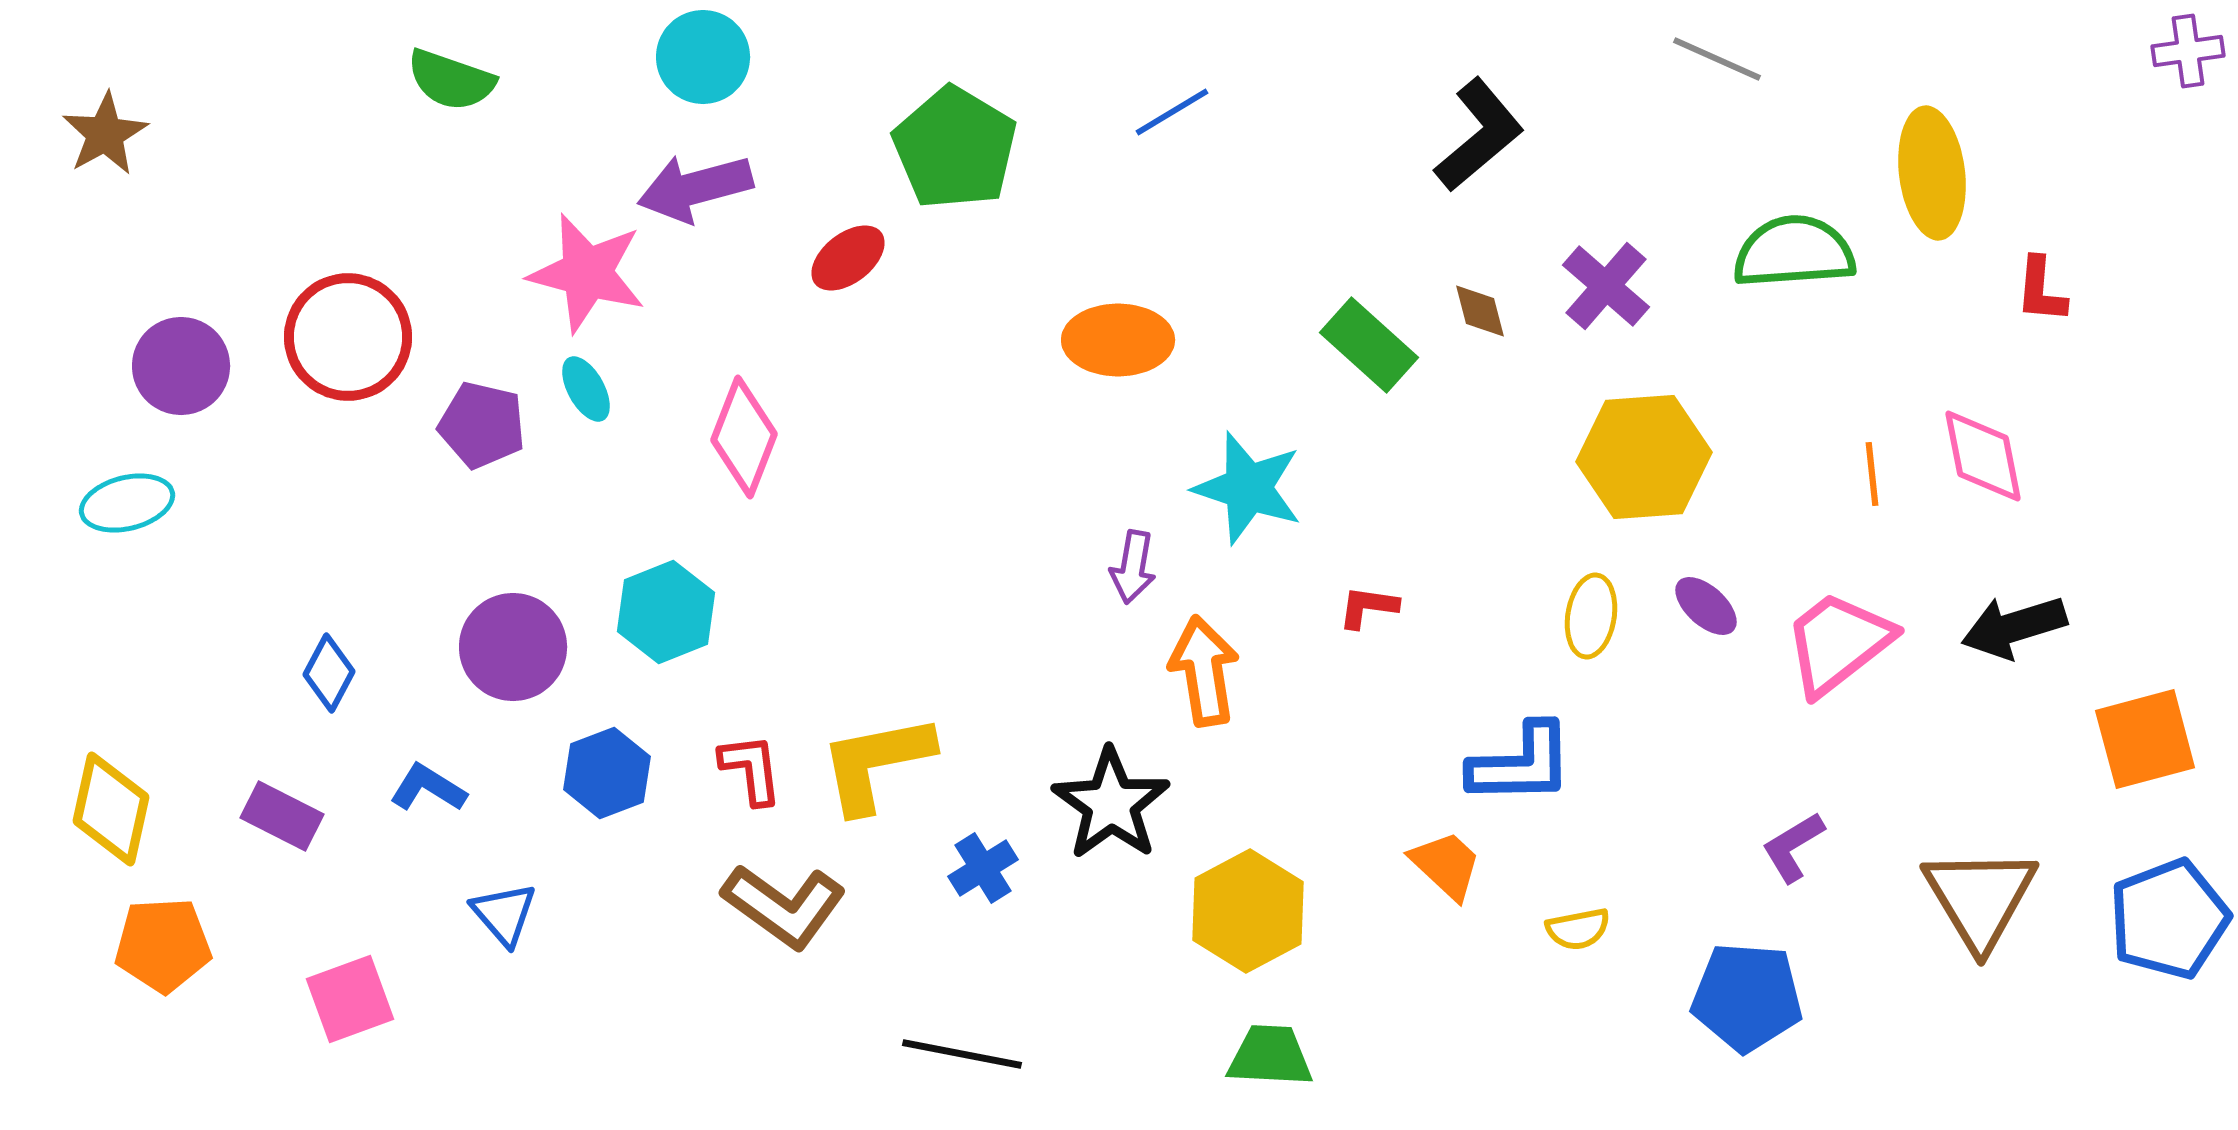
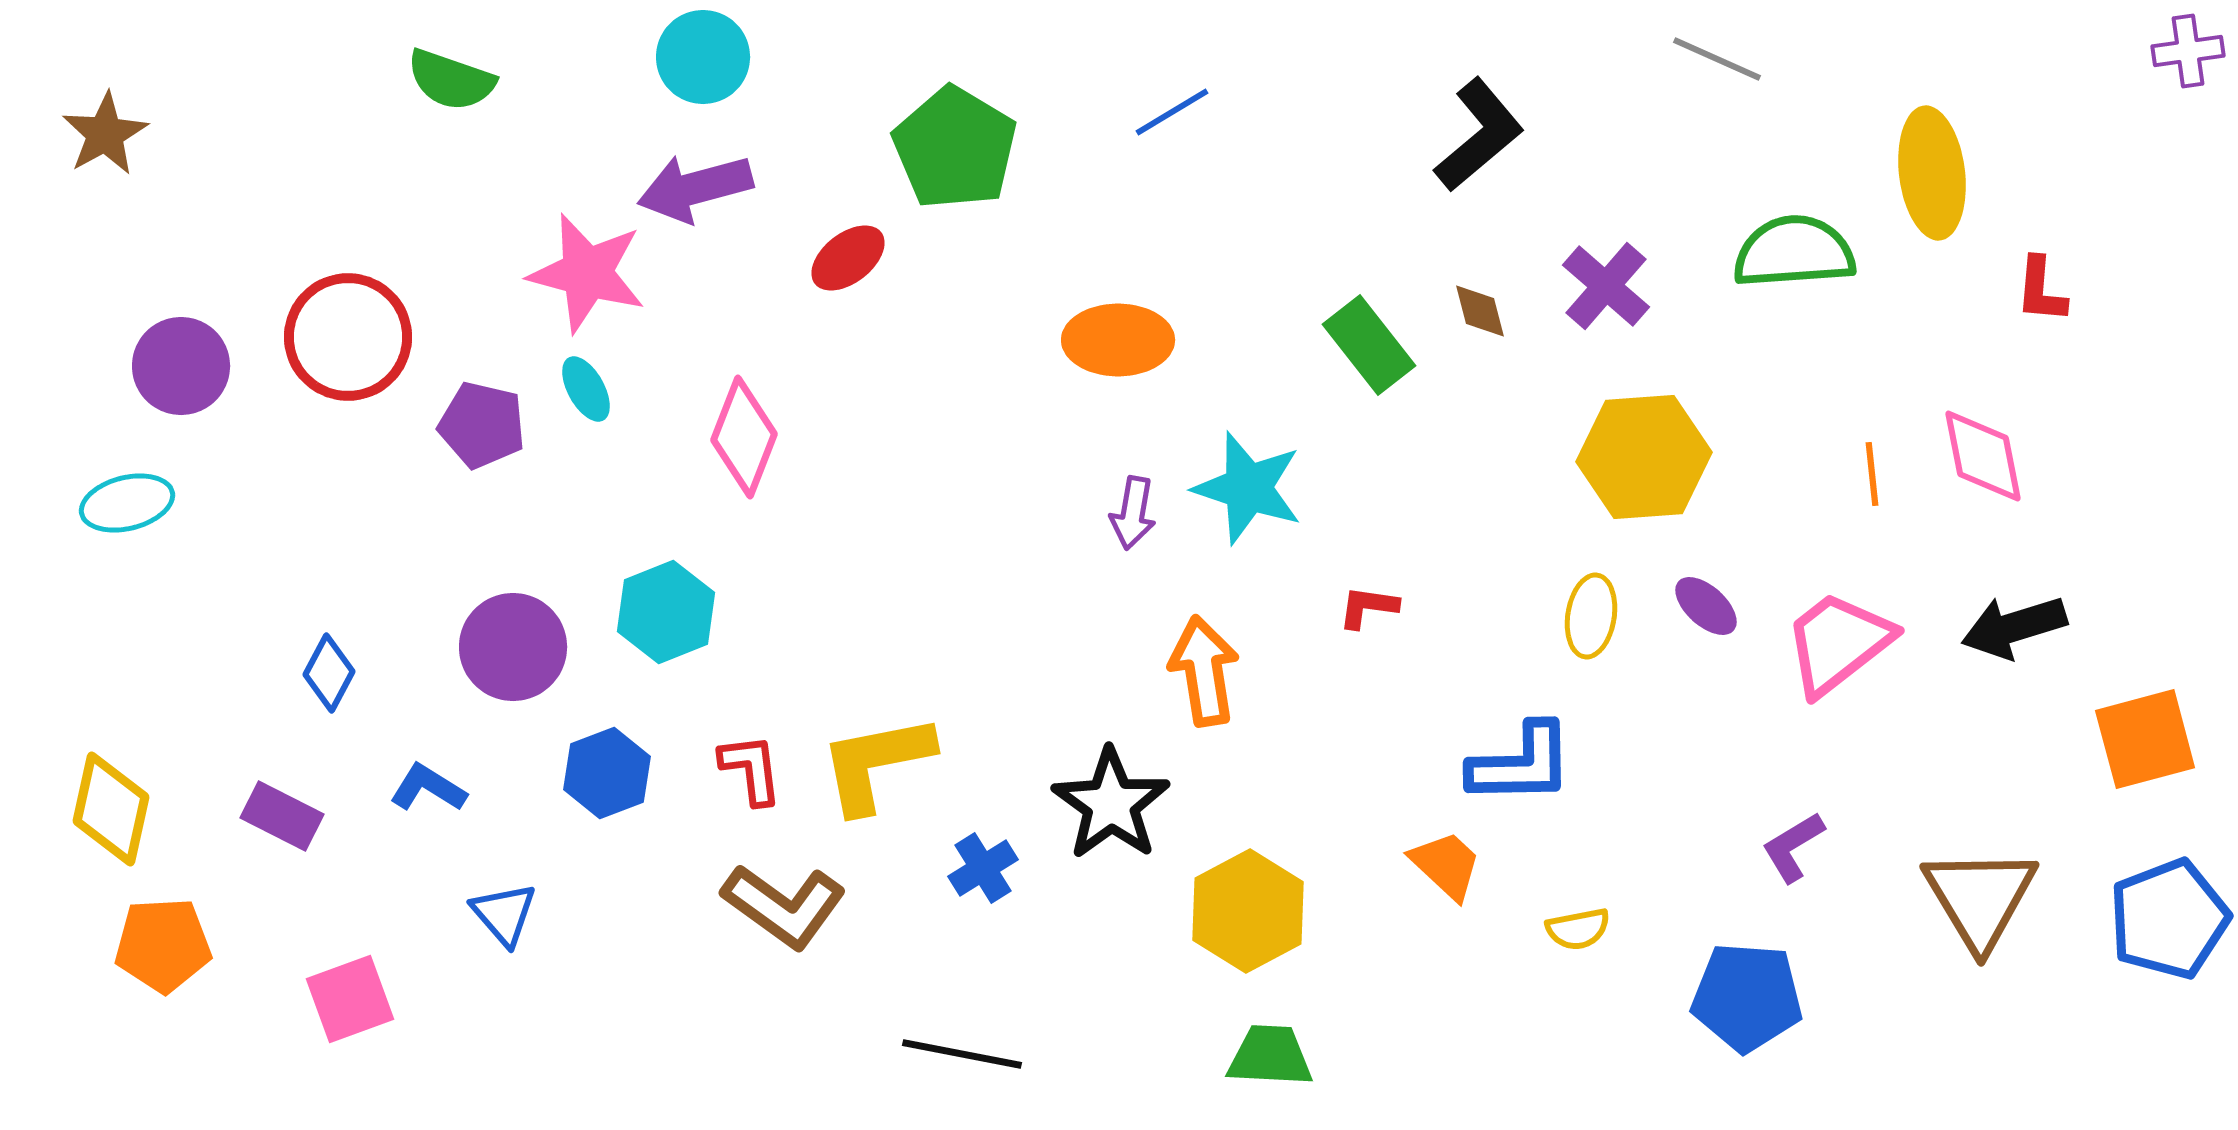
green rectangle at (1369, 345): rotated 10 degrees clockwise
purple arrow at (1133, 567): moved 54 px up
